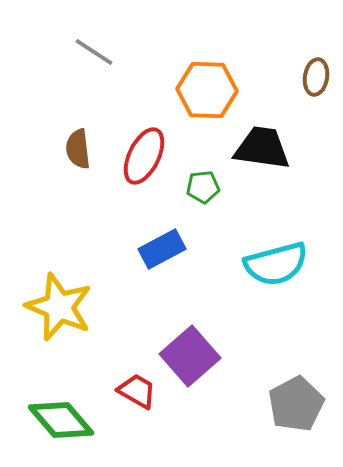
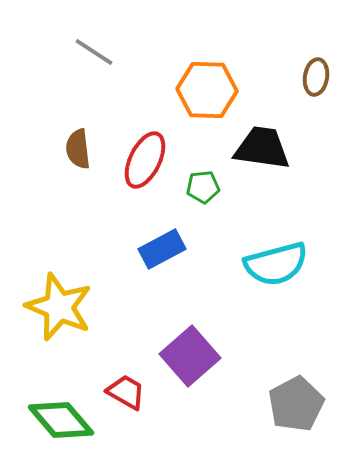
red ellipse: moved 1 px right, 4 px down
red trapezoid: moved 11 px left, 1 px down
